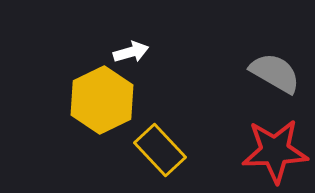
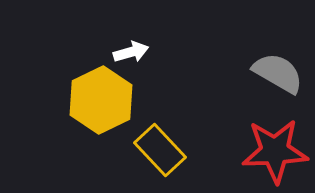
gray semicircle: moved 3 px right
yellow hexagon: moved 1 px left
